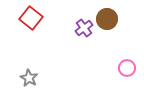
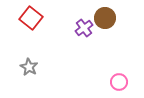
brown circle: moved 2 px left, 1 px up
pink circle: moved 8 px left, 14 px down
gray star: moved 11 px up
